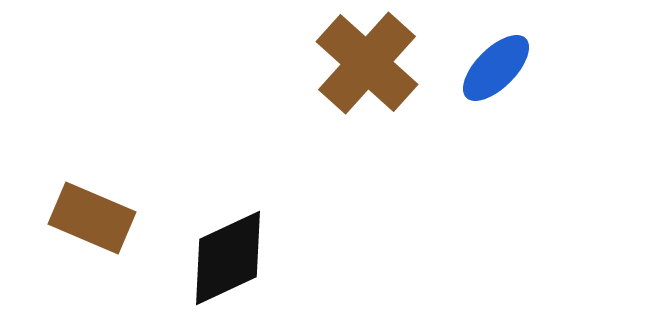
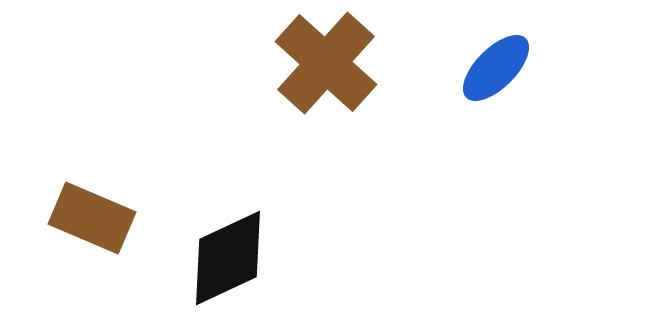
brown cross: moved 41 px left
